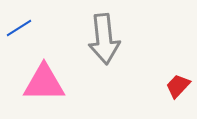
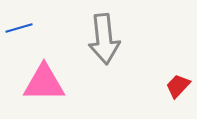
blue line: rotated 16 degrees clockwise
